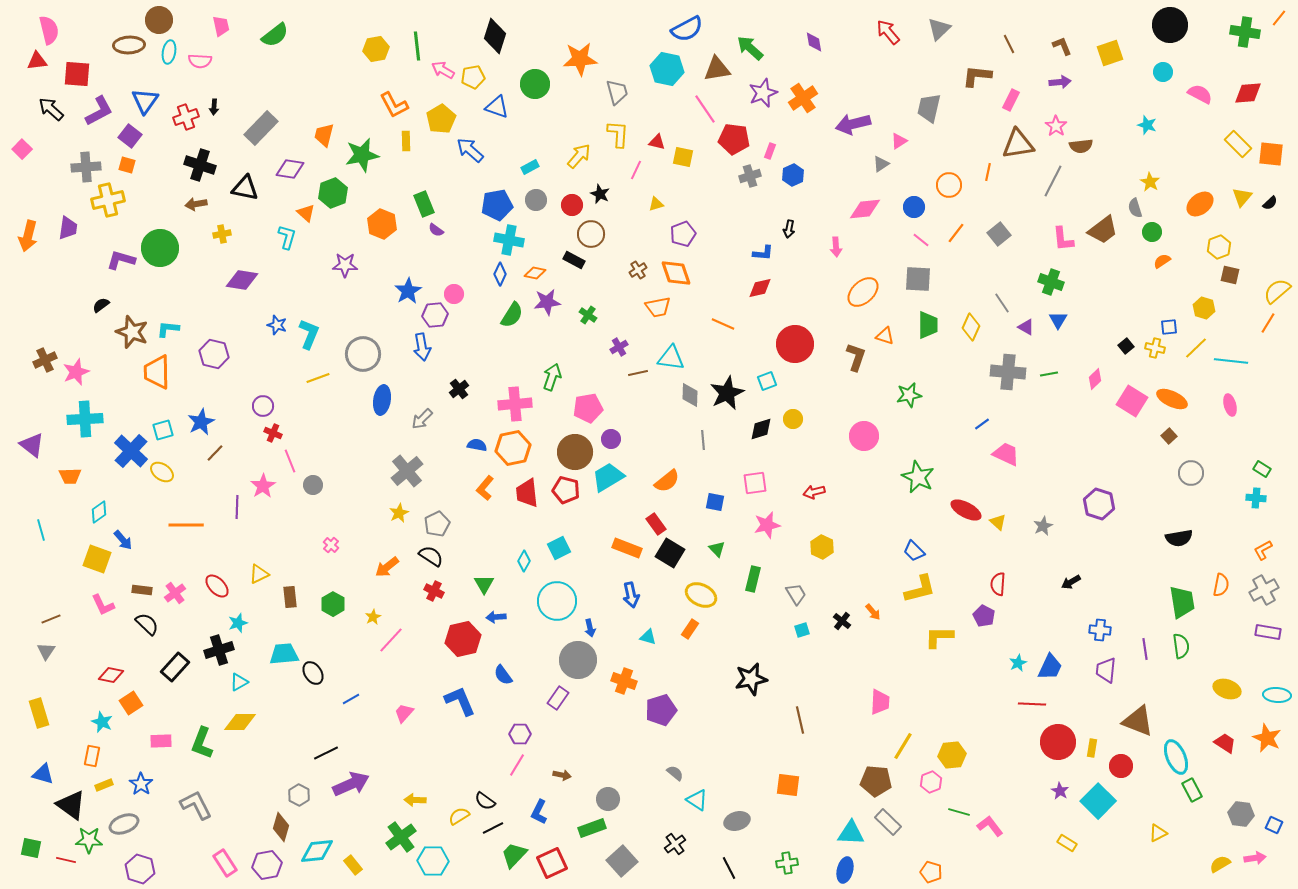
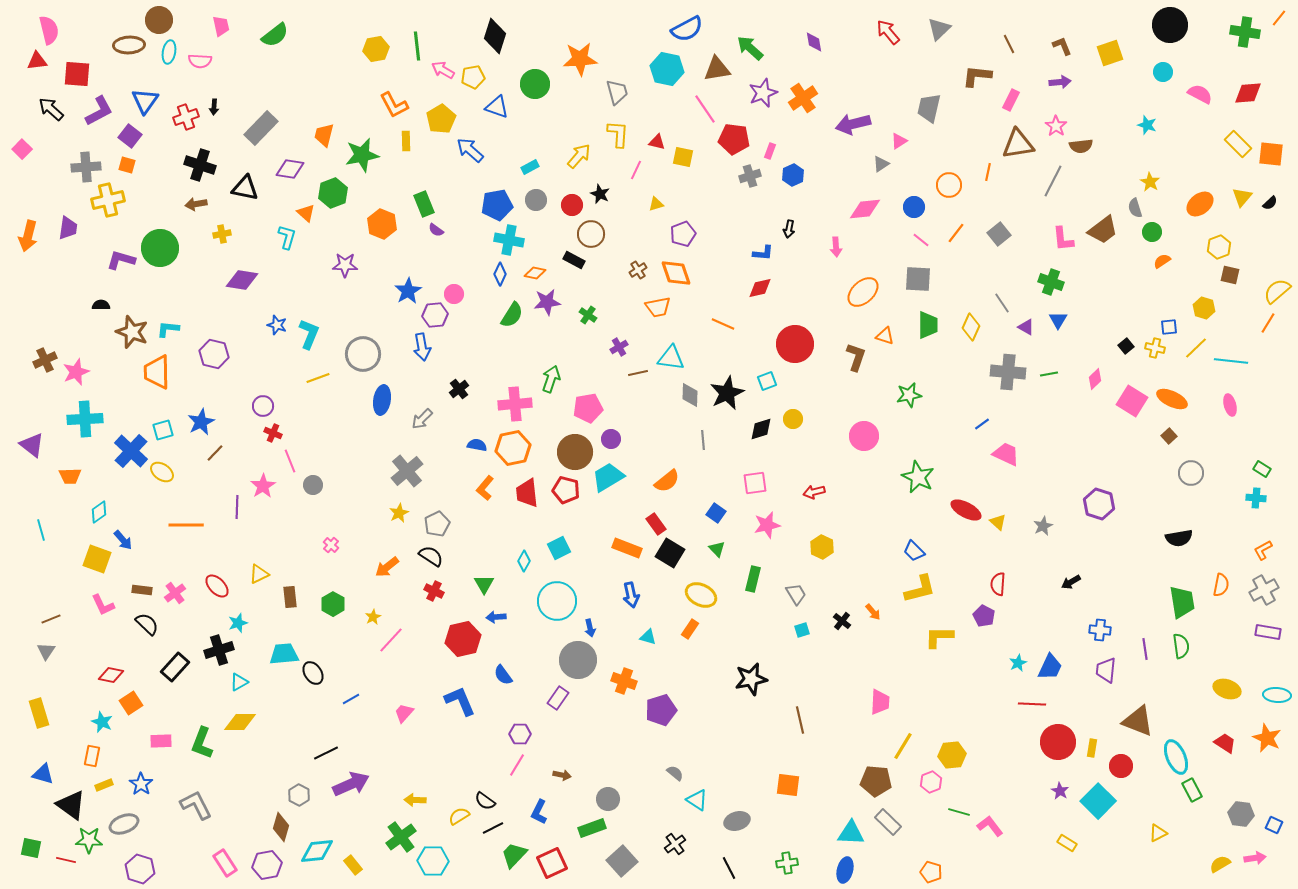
black semicircle at (101, 305): rotated 36 degrees clockwise
green arrow at (552, 377): moved 1 px left, 2 px down
blue square at (715, 502): moved 1 px right, 11 px down; rotated 24 degrees clockwise
